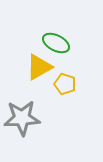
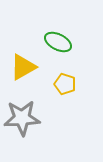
green ellipse: moved 2 px right, 1 px up
yellow triangle: moved 16 px left
